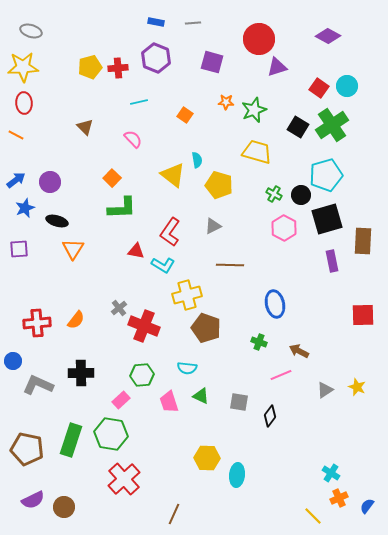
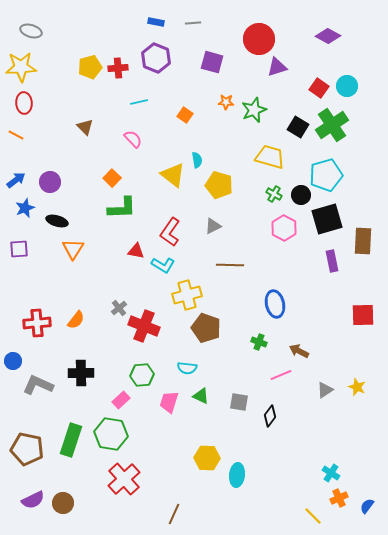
yellow star at (23, 67): moved 2 px left
yellow trapezoid at (257, 152): moved 13 px right, 5 px down
pink trapezoid at (169, 402): rotated 35 degrees clockwise
brown circle at (64, 507): moved 1 px left, 4 px up
